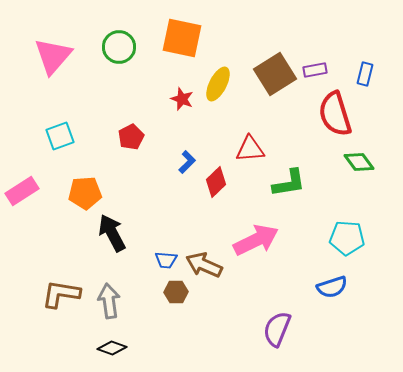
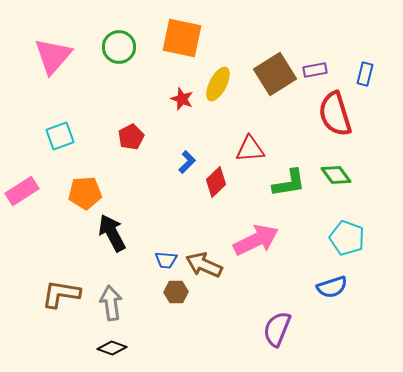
green diamond: moved 23 px left, 13 px down
cyan pentagon: rotated 16 degrees clockwise
gray arrow: moved 2 px right, 2 px down
